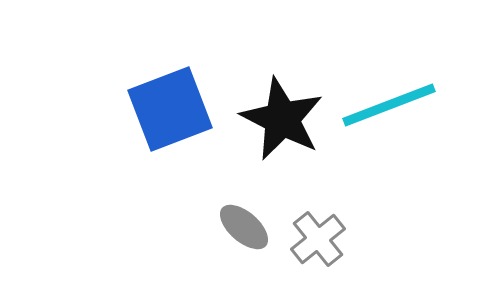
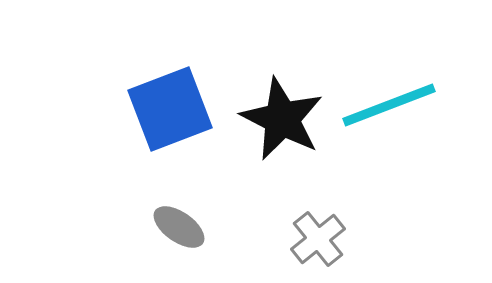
gray ellipse: moved 65 px left; rotated 6 degrees counterclockwise
